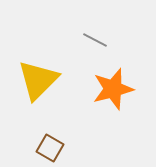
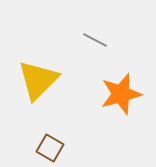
orange star: moved 8 px right, 5 px down
